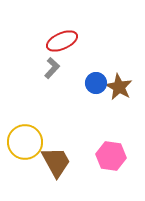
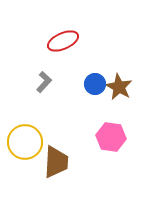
red ellipse: moved 1 px right
gray L-shape: moved 8 px left, 14 px down
blue circle: moved 1 px left, 1 px down
pink hexagon: moved 19 px up
brown trapezoid: rotated 32 degrees clockwise
